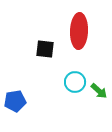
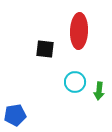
green arrow: rotated 54 degrees clockwise
blue pentagon: moved 14 px down
